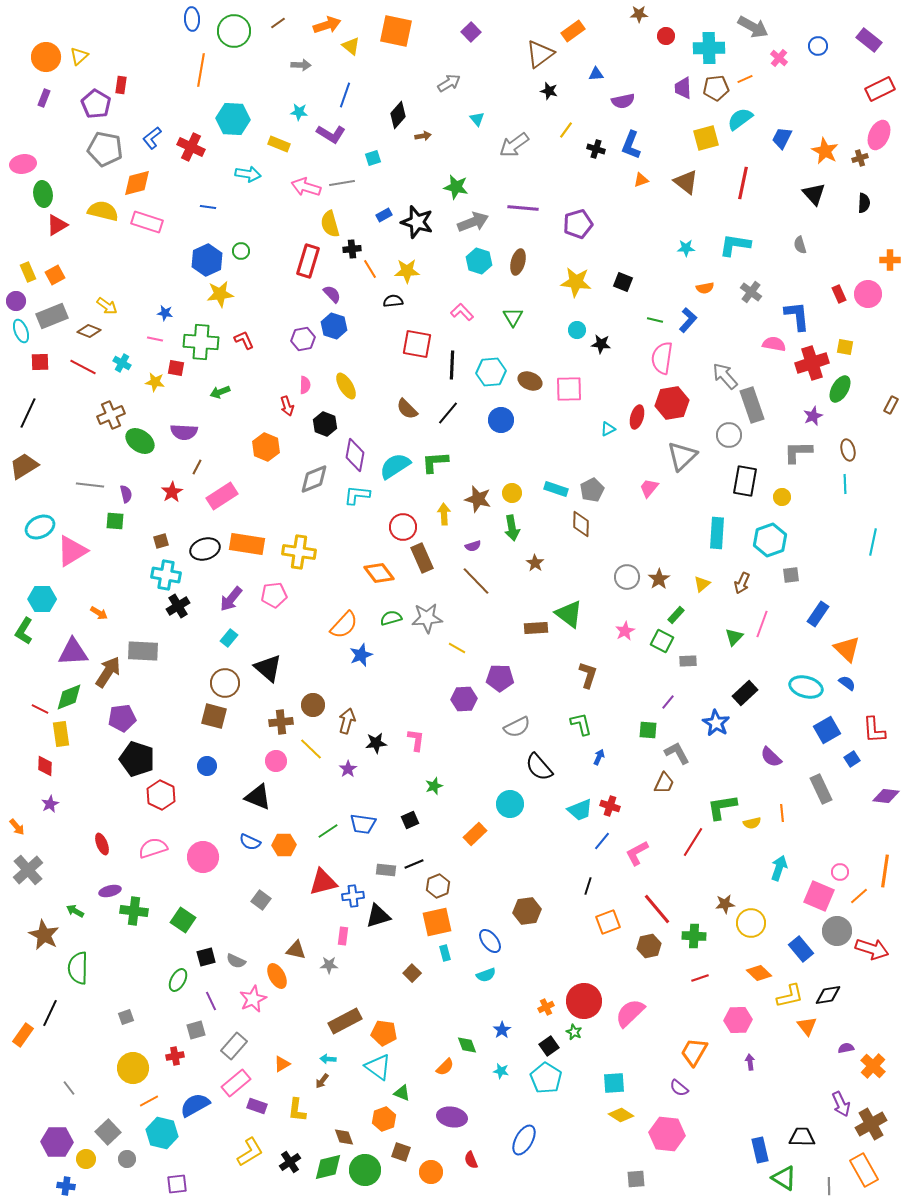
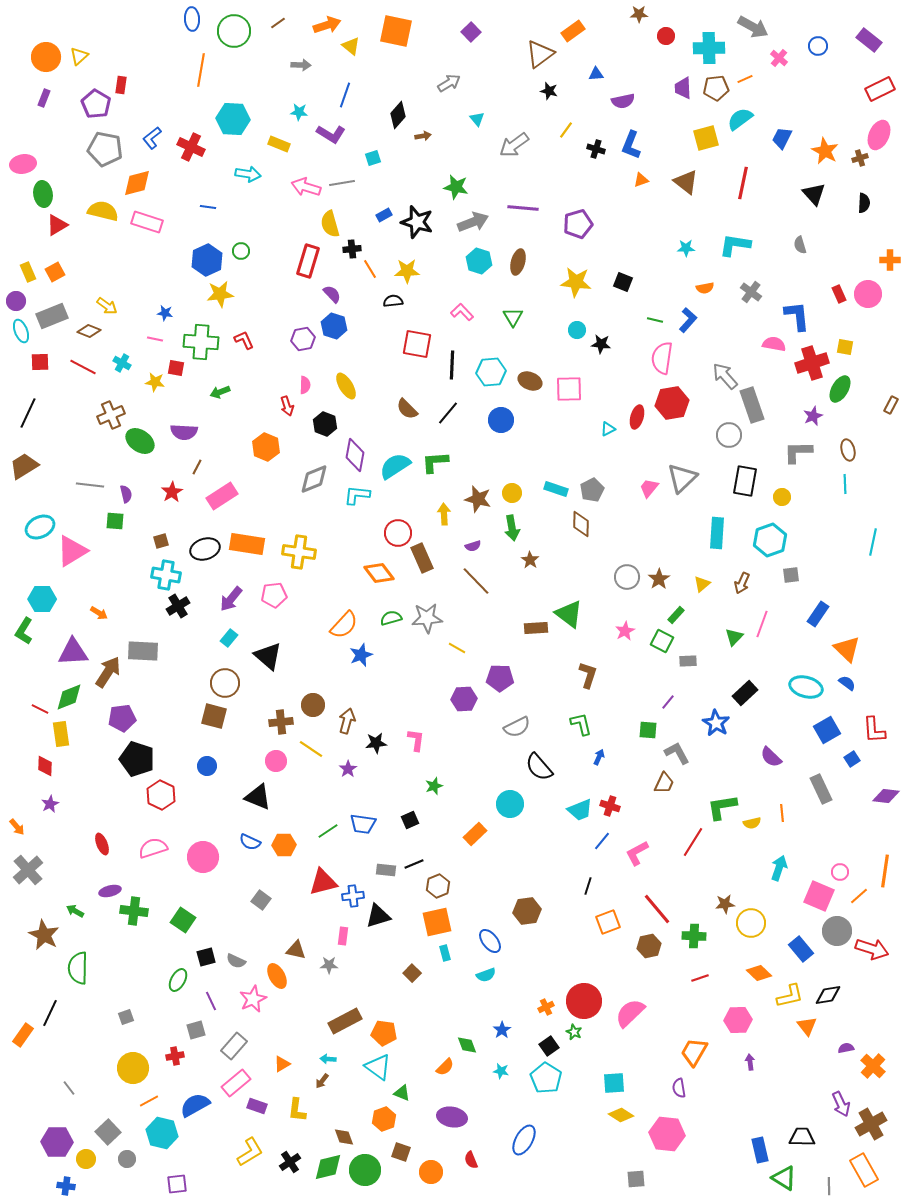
orange square at (55, 275): moved 3 px up
gray triangle at (682, 456): moved 22 px down
red circle at (403, 527): moved 5 px left, 6 px down
brown star at (535, 563): moved 5 px left, 3 px up
black triangle at (268, 668): moved 12 px up
yellow line at (311, 749): rotated 10 degrees counterclockwise
purple semicircle at (679, 1088): rotated 42 degrees clockwise
